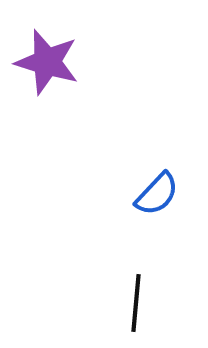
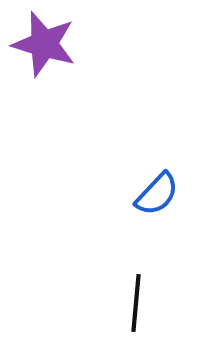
purple star: moved 3 px left, 18 px up
